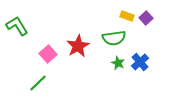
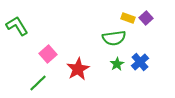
yellow rectangle: moved 1 px right, 2 px down
red star: moved 23 px down
green star: moved 1 px left, 1 px down; rotated 16 degrees clockwise
